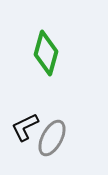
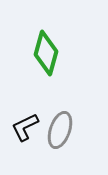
gray ellipse: moved 8 px right, 8 px up; rotated 9 degrees counterclockwise
